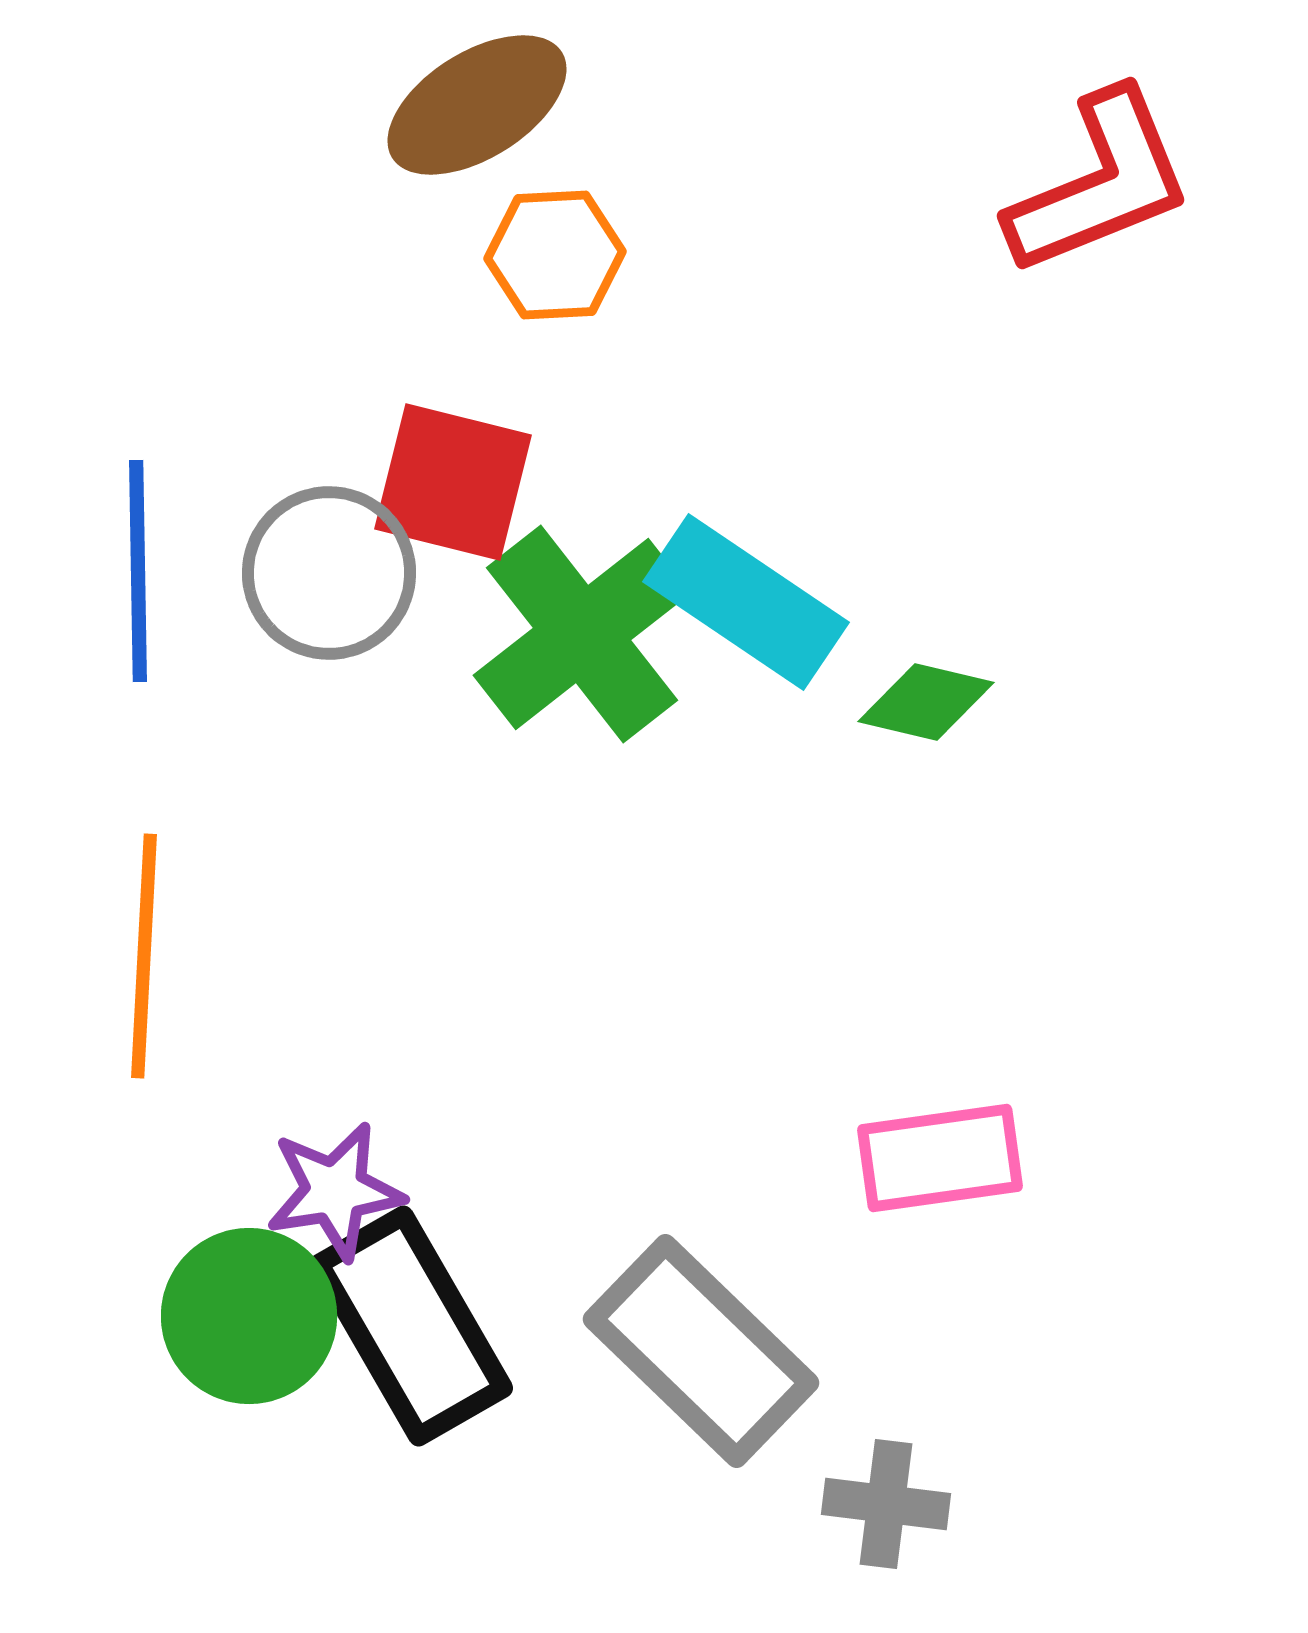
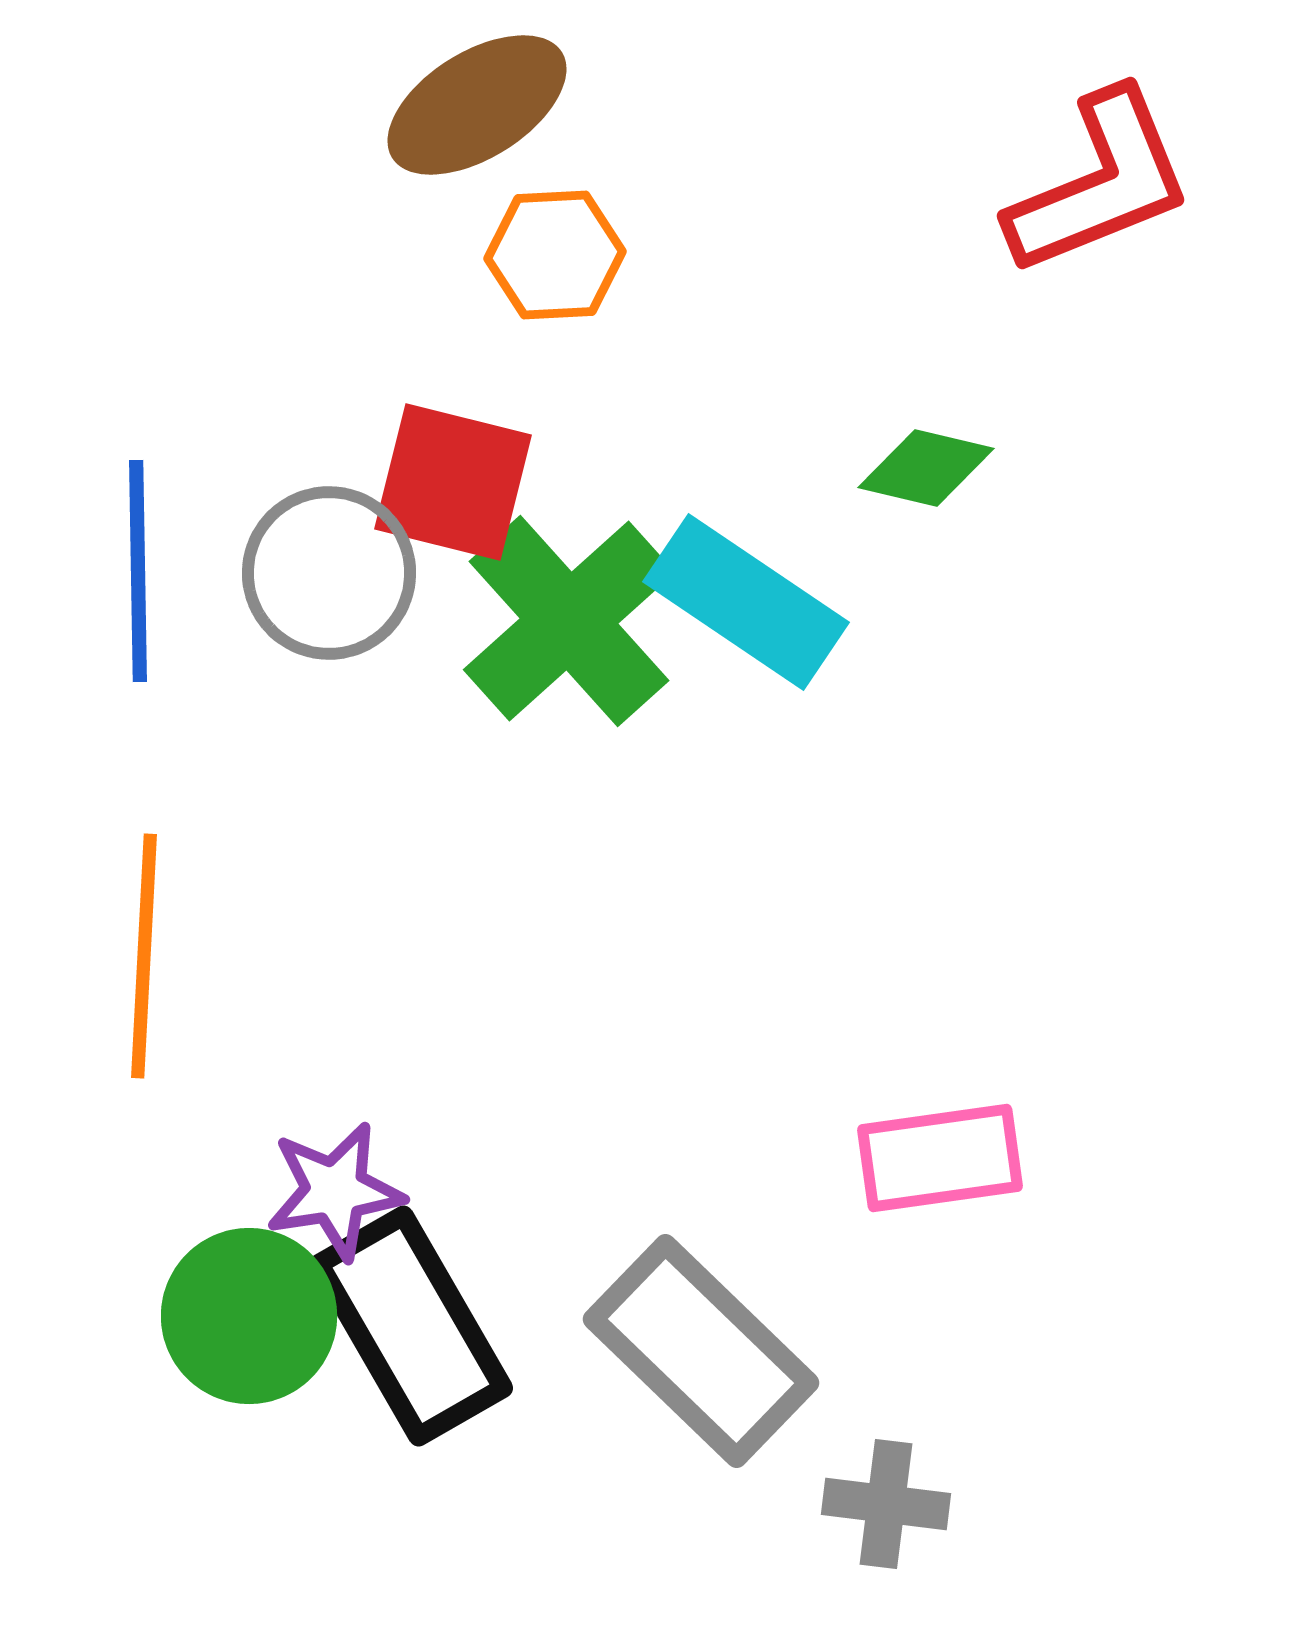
green cross: moved 13 px left, 13 px up; rotated 4 degrees counterclockwise
green diamond: moved 234 px up
